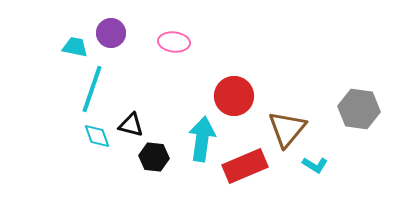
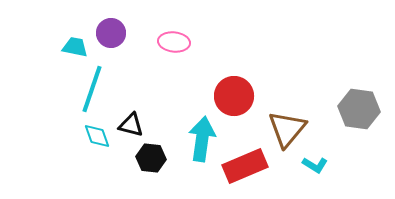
black hexagon: moved 3 px left, 1 px down
